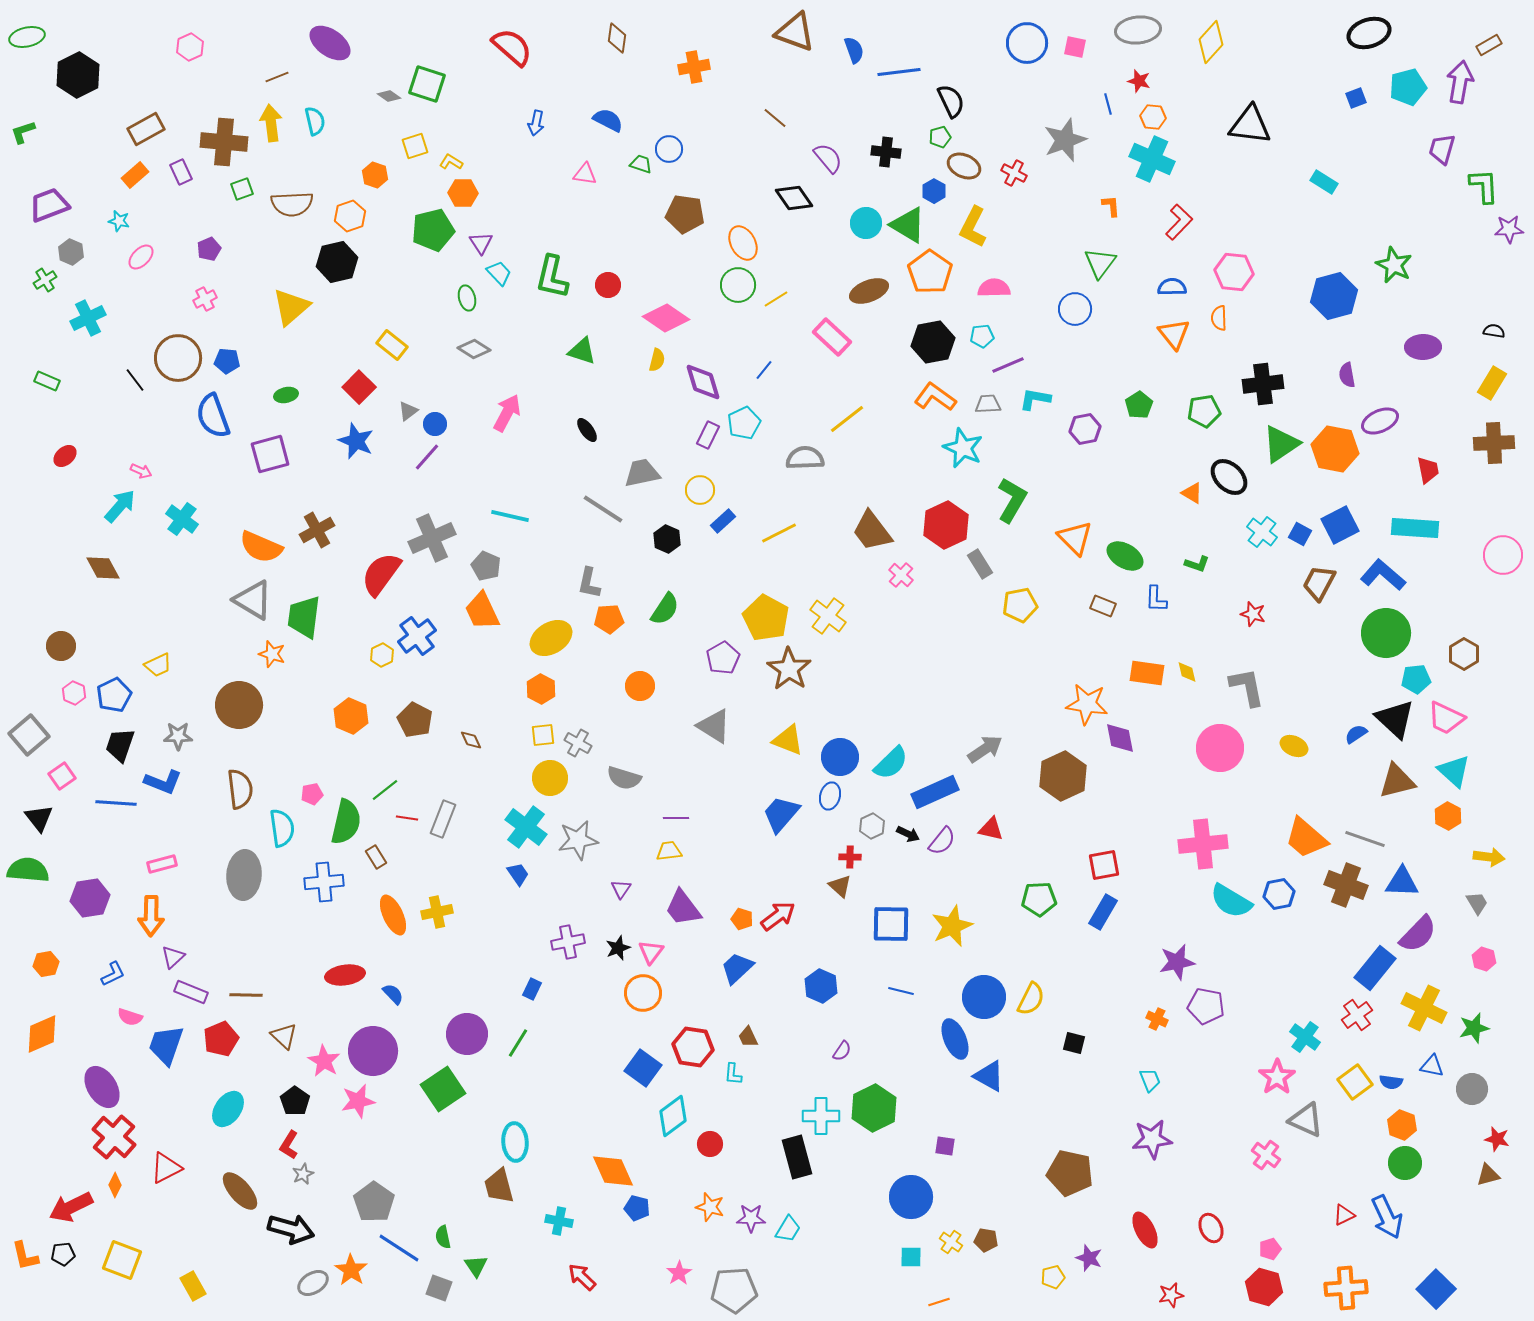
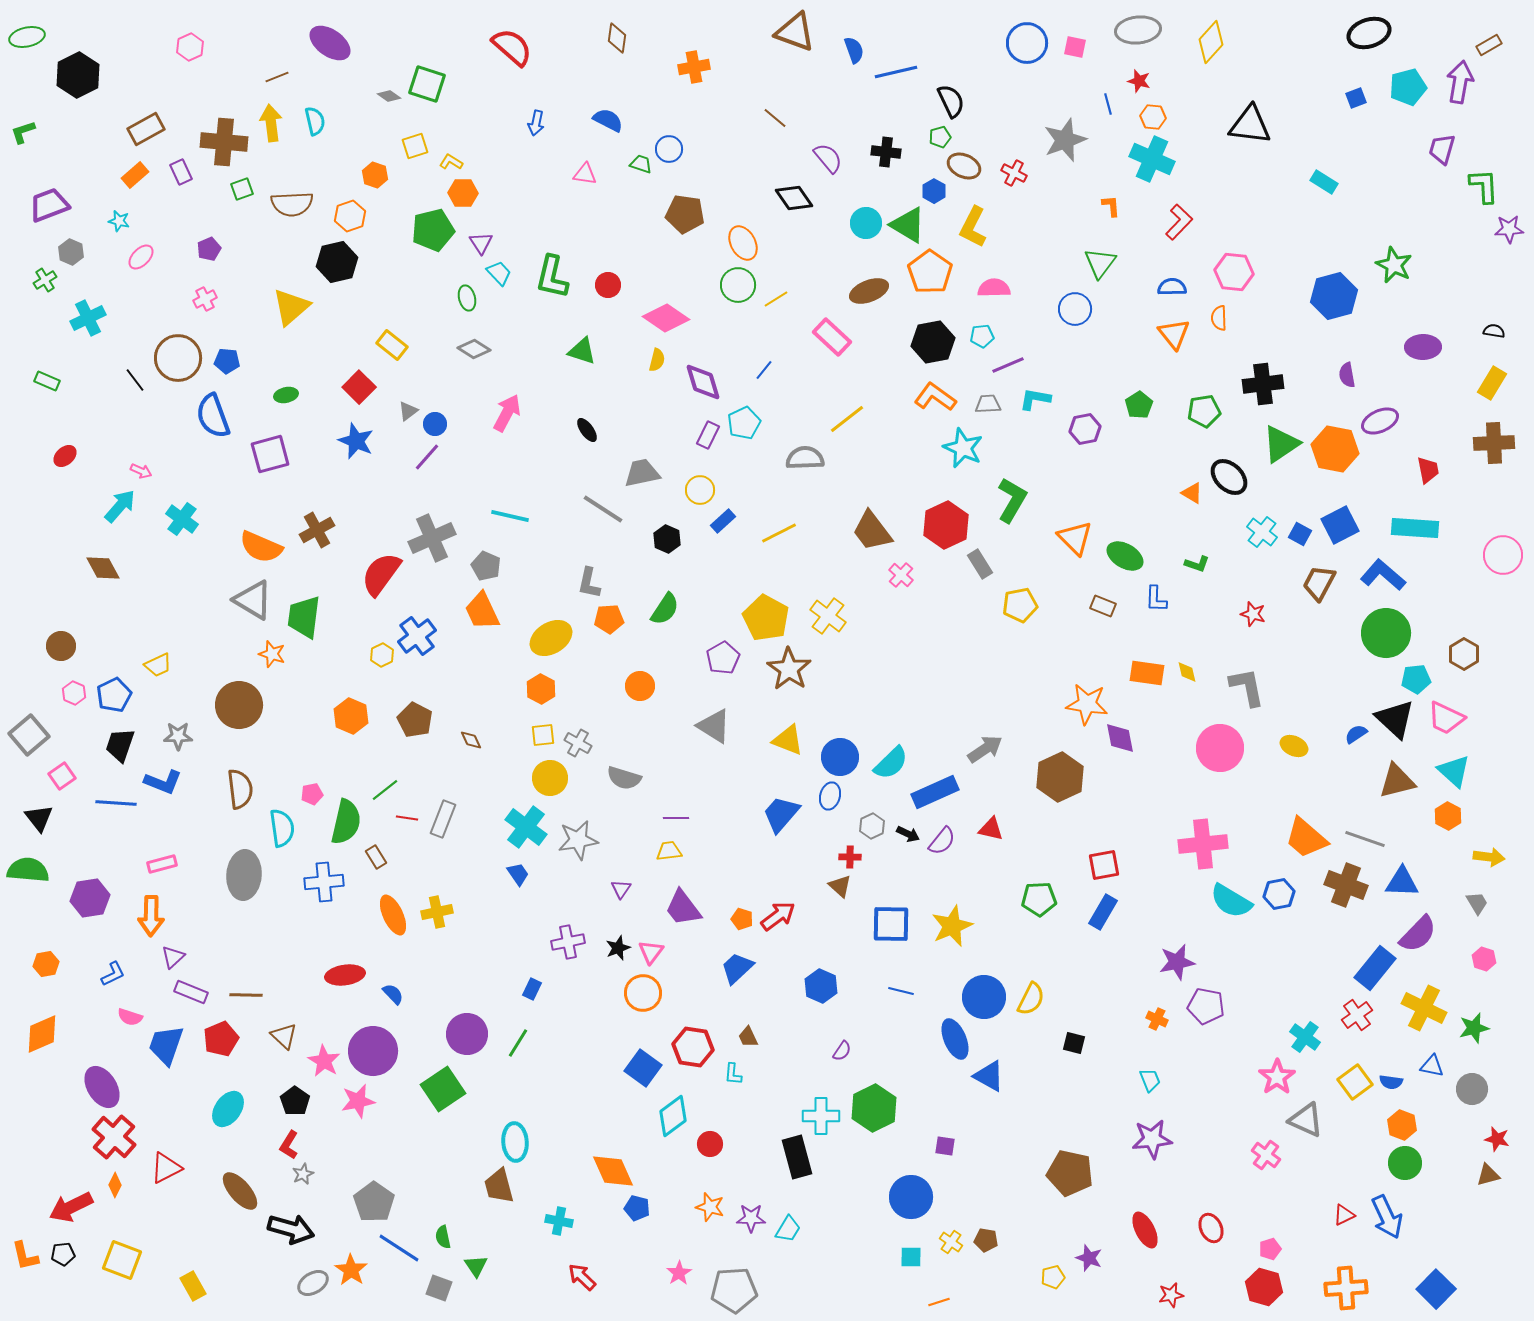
blue line at (899, 72): moved 3 px left; rotated 6 degrees counterclockwise
brown hexagon at (1063, 776): moved 3 px left, 1 px down
